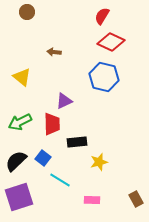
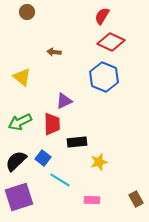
blue hexagon: rotated 8 degrees clockwise
